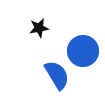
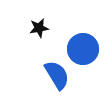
blue circle: moved 2 px up
